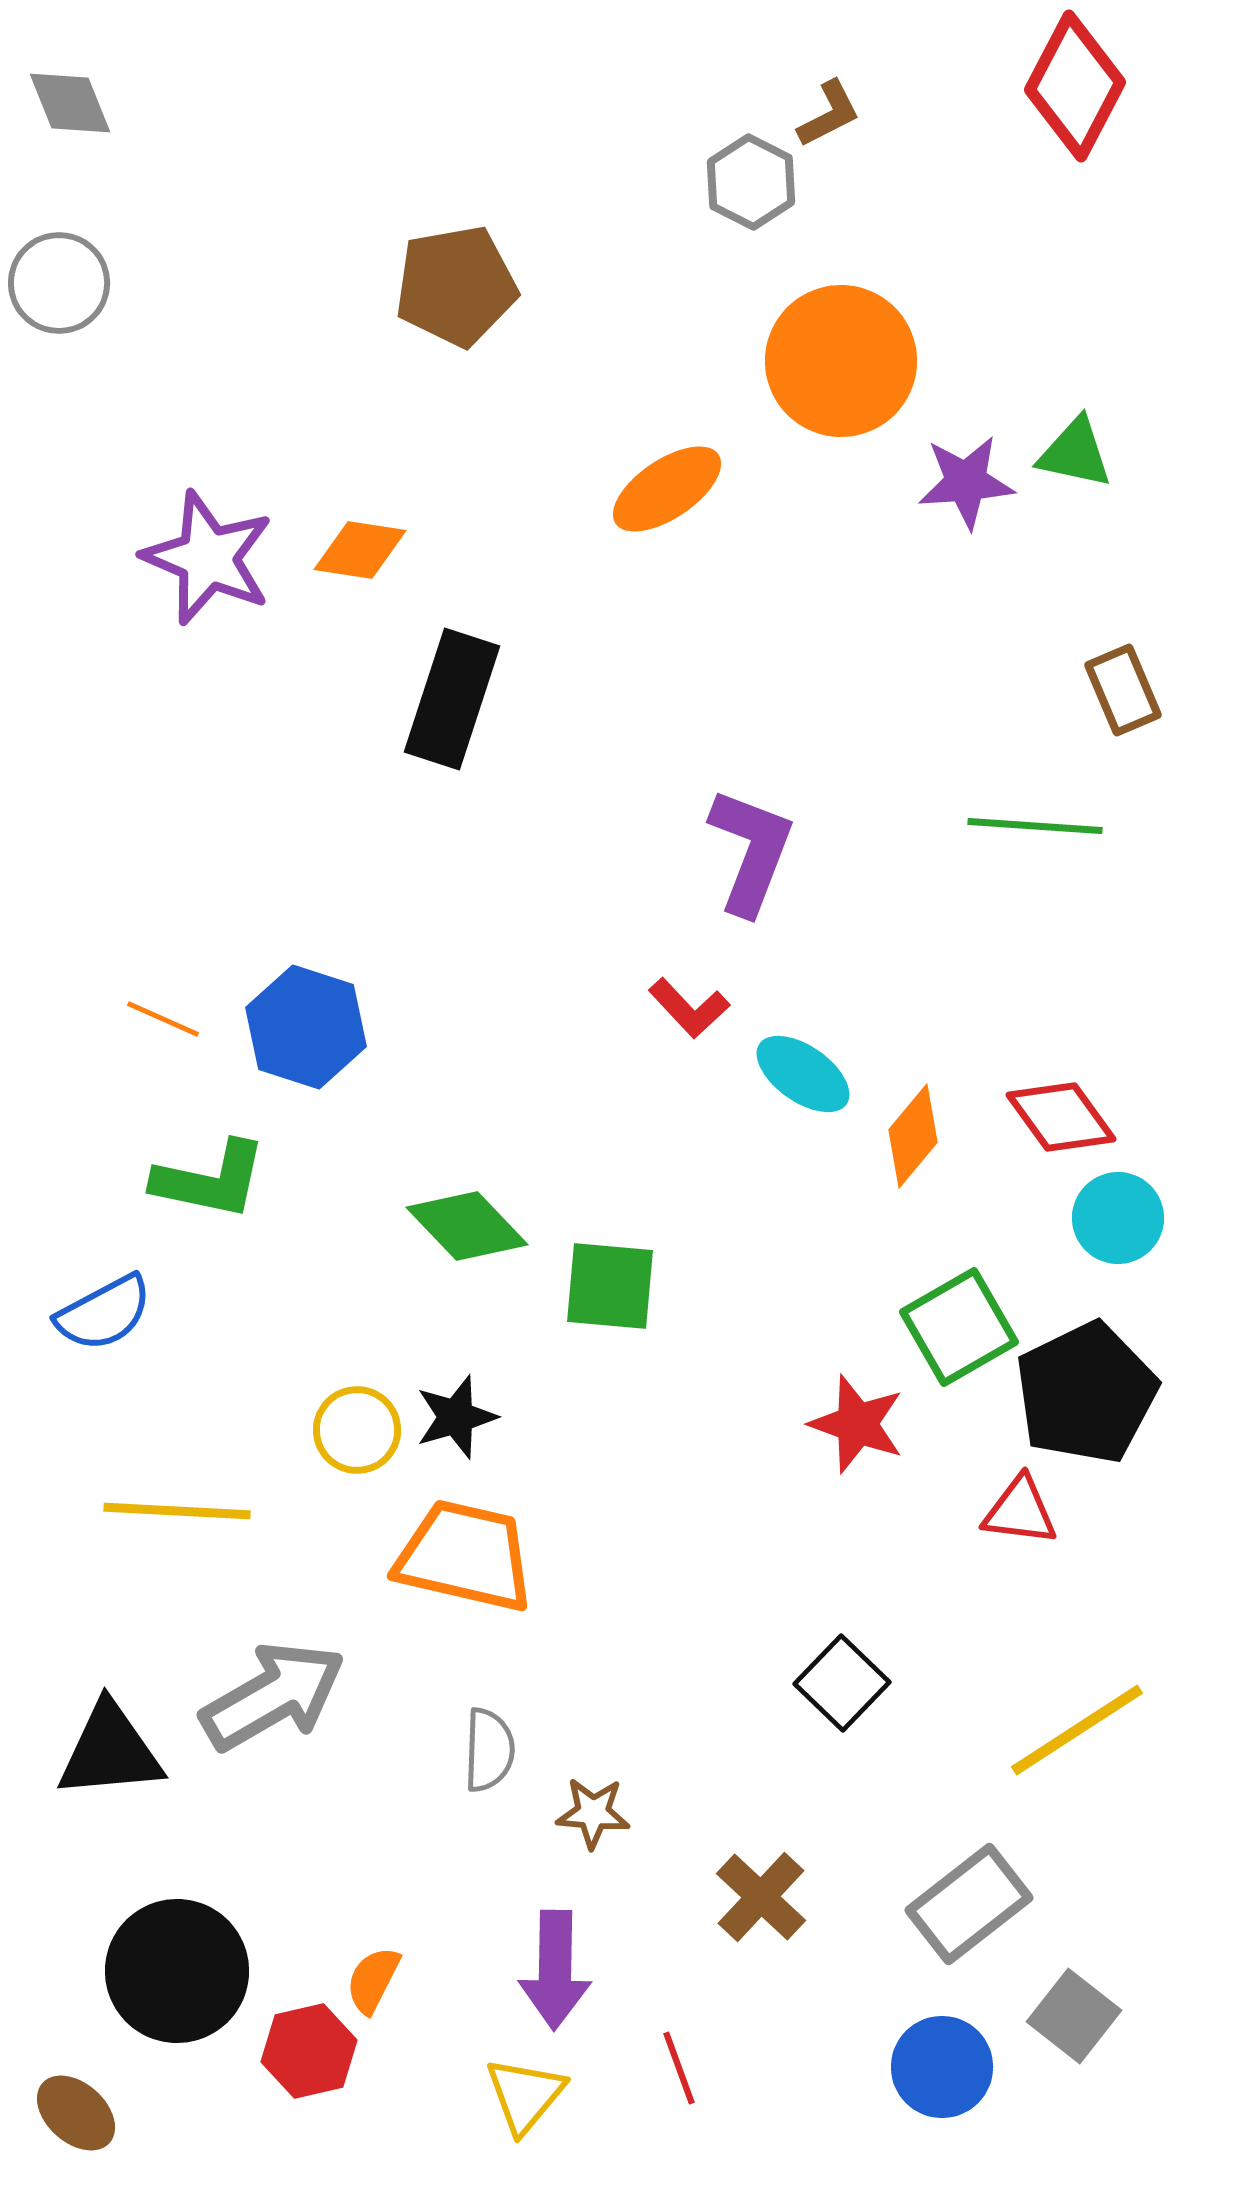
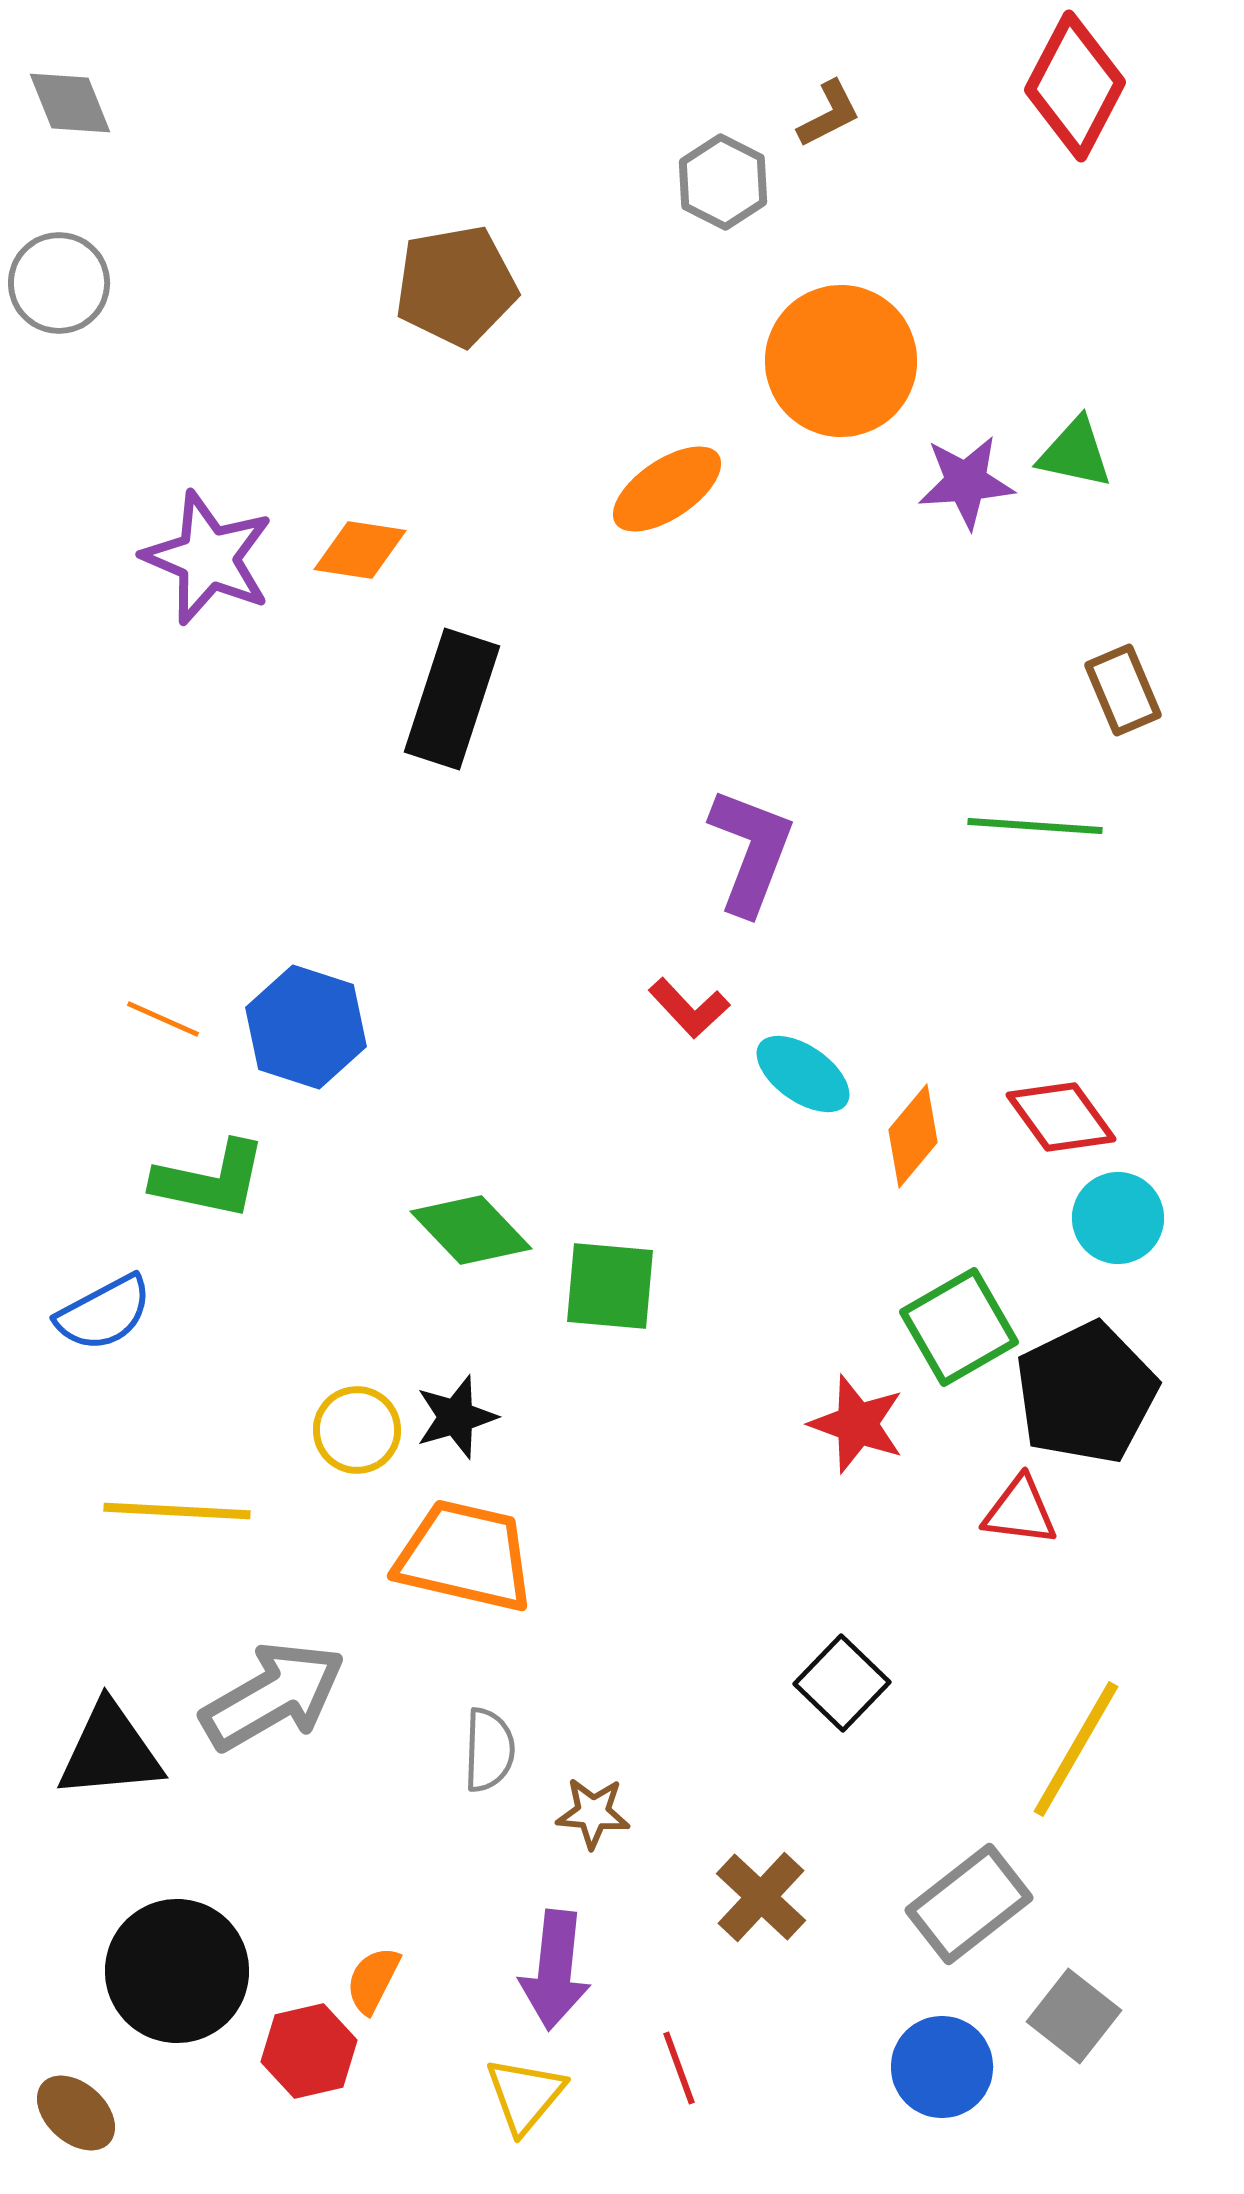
gray hexagon at (751, 182): moved 28 px left
green diamond at (467, 1226): moved 4 px right, 4 px down
yellow line at (1077, 1730): moved 1 px left, 19 px down; rotated 27 degrees counterclockwise
purple arrow at (555, 1970): rotated 5 degrees clockwise
